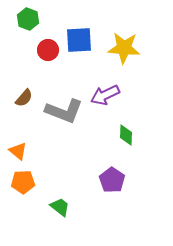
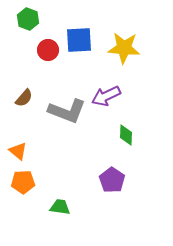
purple arrow: moved 1 px right, 1 px down
gray L-shape: moved 3 px right
green trapezoid: rotated 30 degrees counterclockwise
